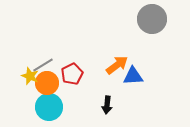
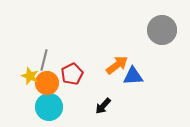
gray circle: moved 10 px right, 11 px down
gray line: moved 1 px right, 5 px up; rotated 45 degrees counterclockwise
black arrow: moved 4 px left, 1 px down; rotated 36 degrees clockwise
